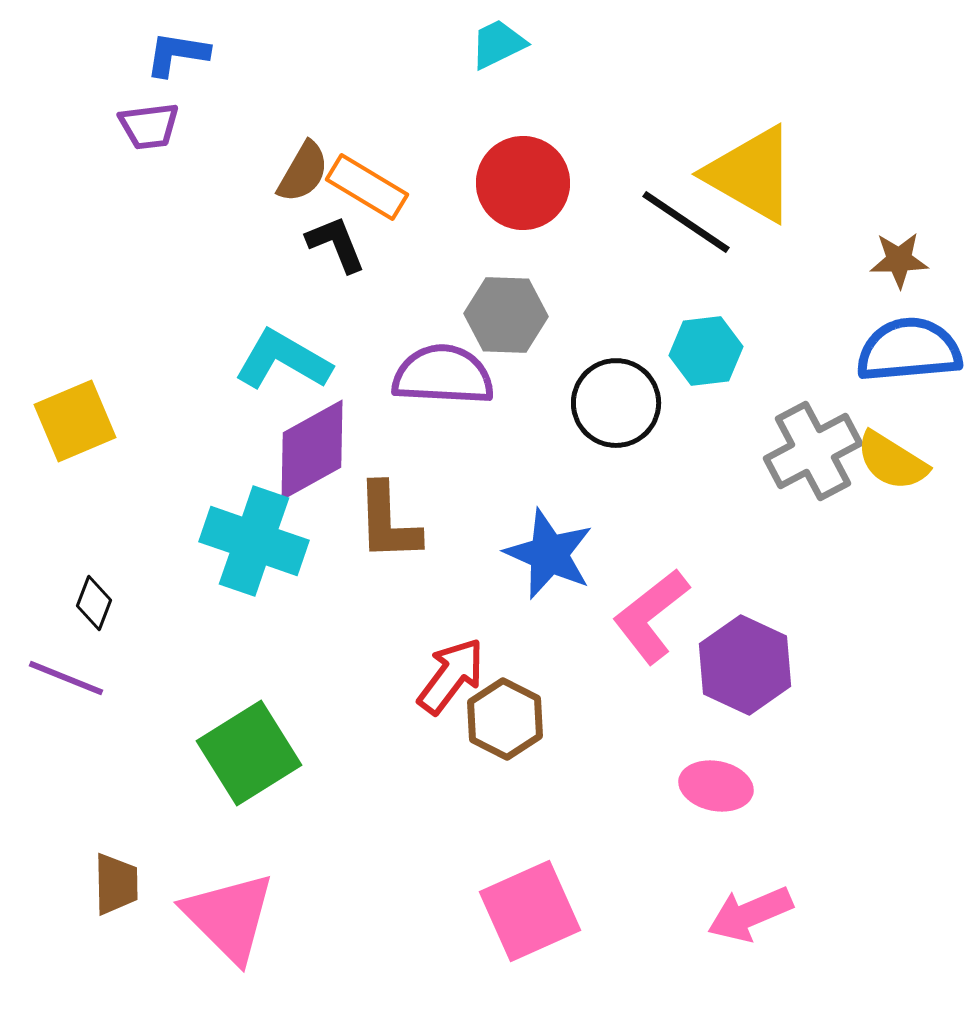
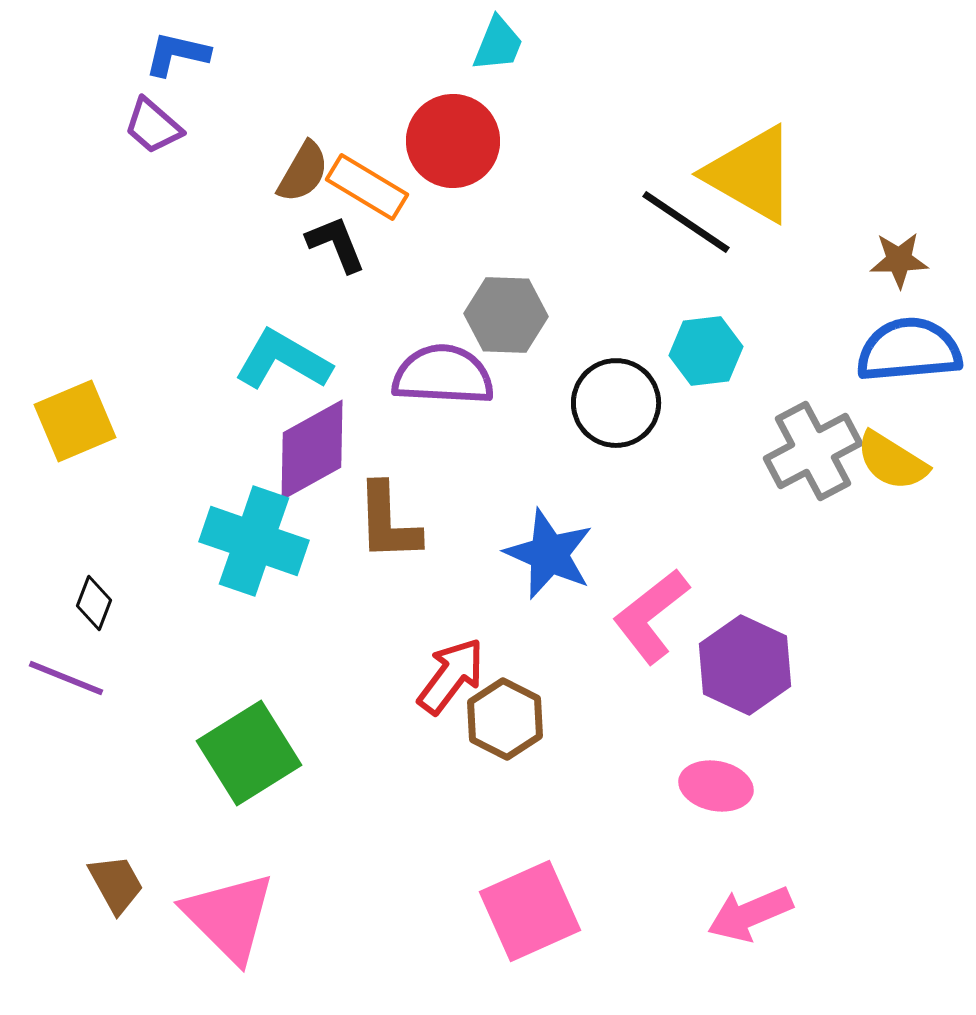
cyan trapezoid: rotated 138 degrees clockwise
blue L-shape: rotated 4 degrees clockwise
purple trapezoid: moved 4 px right; rotated 48 degrees clockwise
red circle: moved 70 px left, 42 px up
brown trapezoid: rotated 28 degrees counterclockwise
